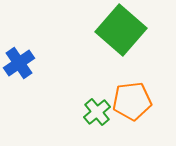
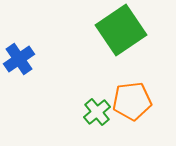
green square: rotated 15 degrees clockwise
blue cross: moved 4 px up
